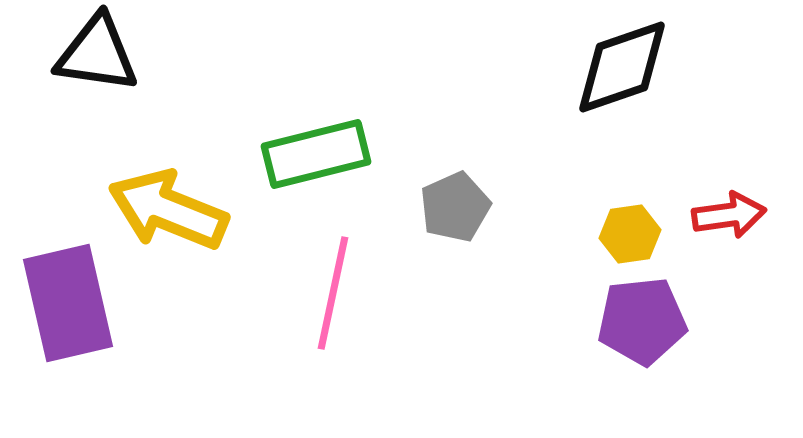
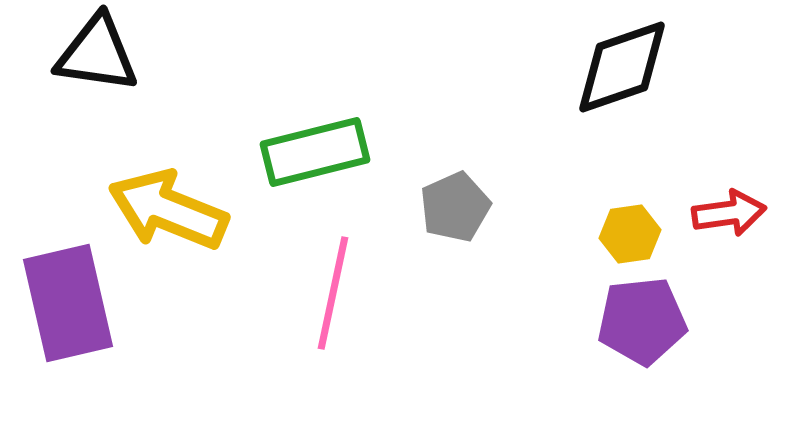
green rectangle: moved 1 px left, 2 px up
red arrow: moved 2 px up
